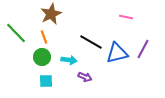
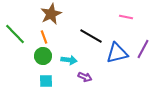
green line: moved 1 px left, 1 px down
black line: moved 6 px up
green circle: moved 1 px right, 1 px up
